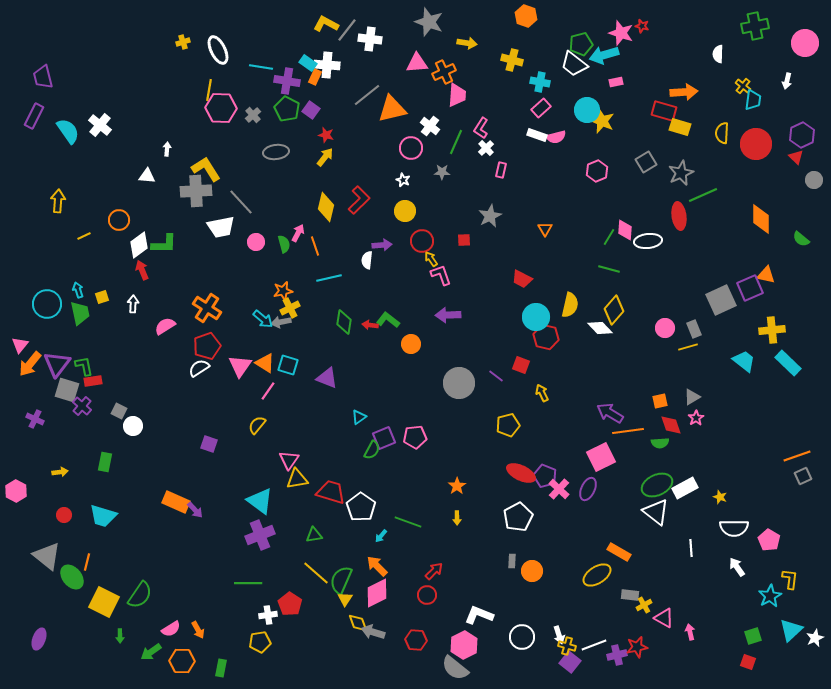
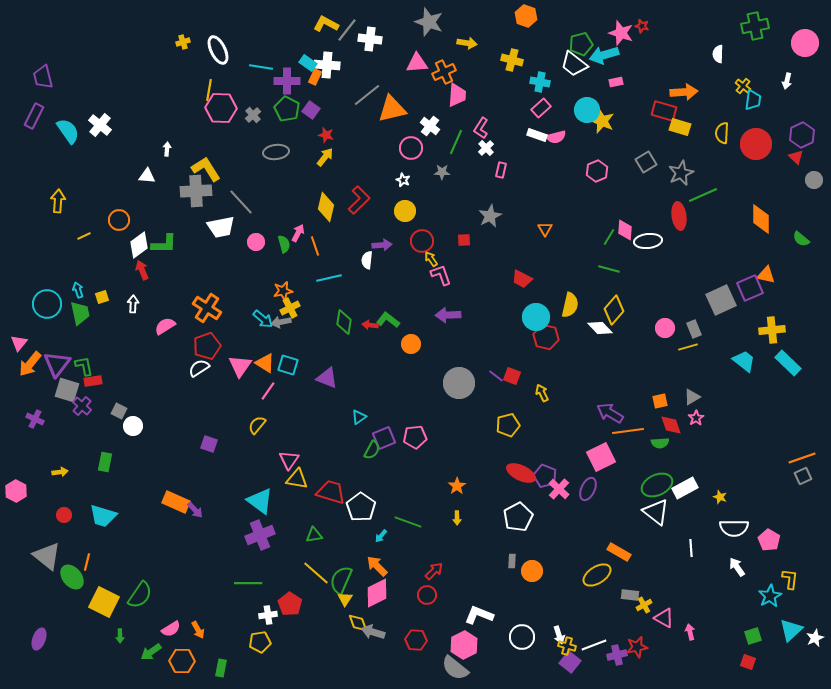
purple cross at (287, 81): rotated 10 degrees counterclockwise
pink triangle at (20, 345): moved 1 px left, 2 px up
red square at (521, 365): moved 9 px left, 11 px down
orange line at (797, 456): moved 5 px right, 2 px down
yellow triangle at (297, 479): rotated 20 degrees clockwise
